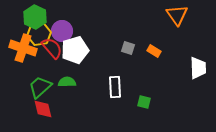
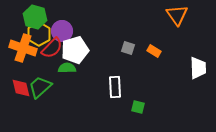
green hexagon: rotated 10 degrees counterclockwise
yellow hexagon: rotated 20 degrees counterclockwise
red semicircle: rotated 85 degrees clockwise
green semicircle: moved 14 px up
green square: moved 6 px left, 5 px down
red diamond: moved 22 px left, 21 px up
